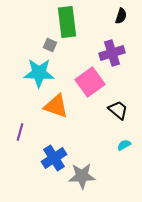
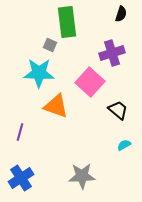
black semicircle: moved 2 px up
pink square: rotated 12 degrees counterclockwise
blue cross: moved 33 px left, 20 px down
